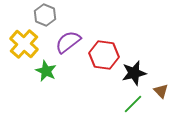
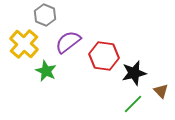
red hexagon: moved 1 px down
